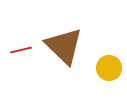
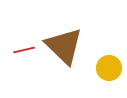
red line: moved 3 px right
